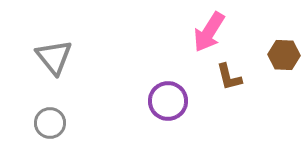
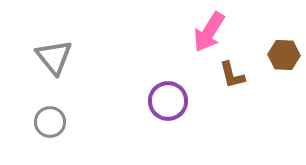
brown L-shape: moved 3 px right, 2 px up
gray circle: moved 1 px up
